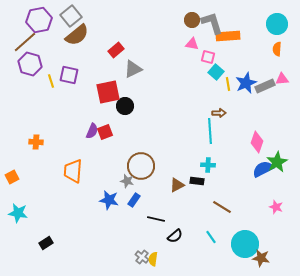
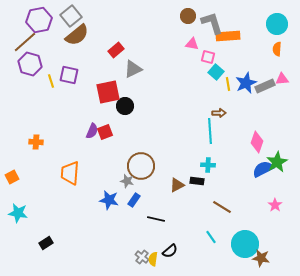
brown circle at (192, 20): moved 4 px left, 4 px up
orange trapezoid at (73, 171): moved 3 px left, 2 px down
pink star at (276, 207): moved 1 px left, 2 px up; rotated 16 degrees clockwise
black semicircle at (175, 236): moved 5 px left, 15 px down
